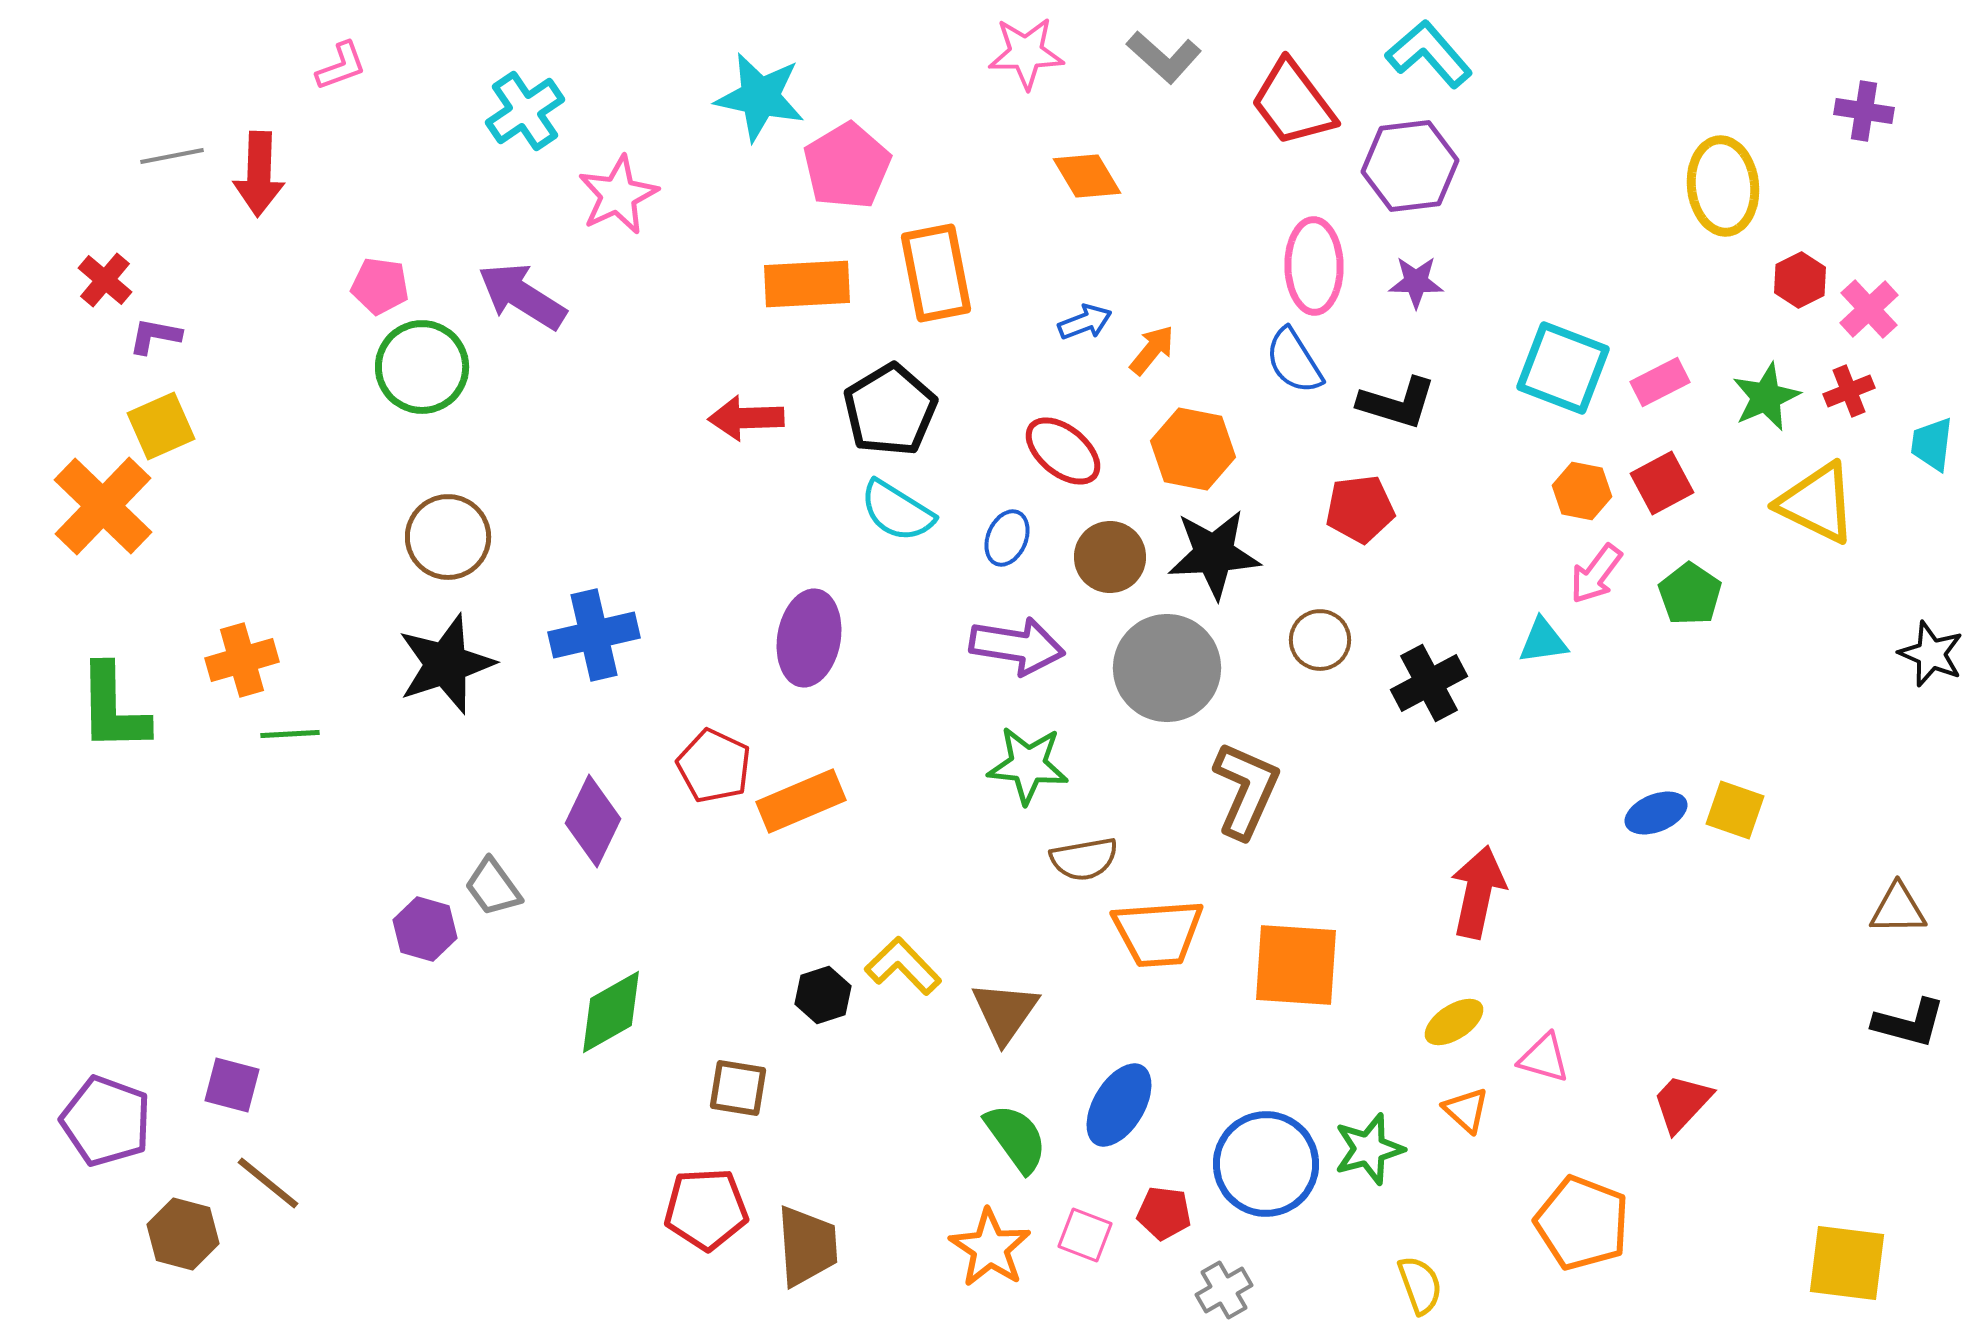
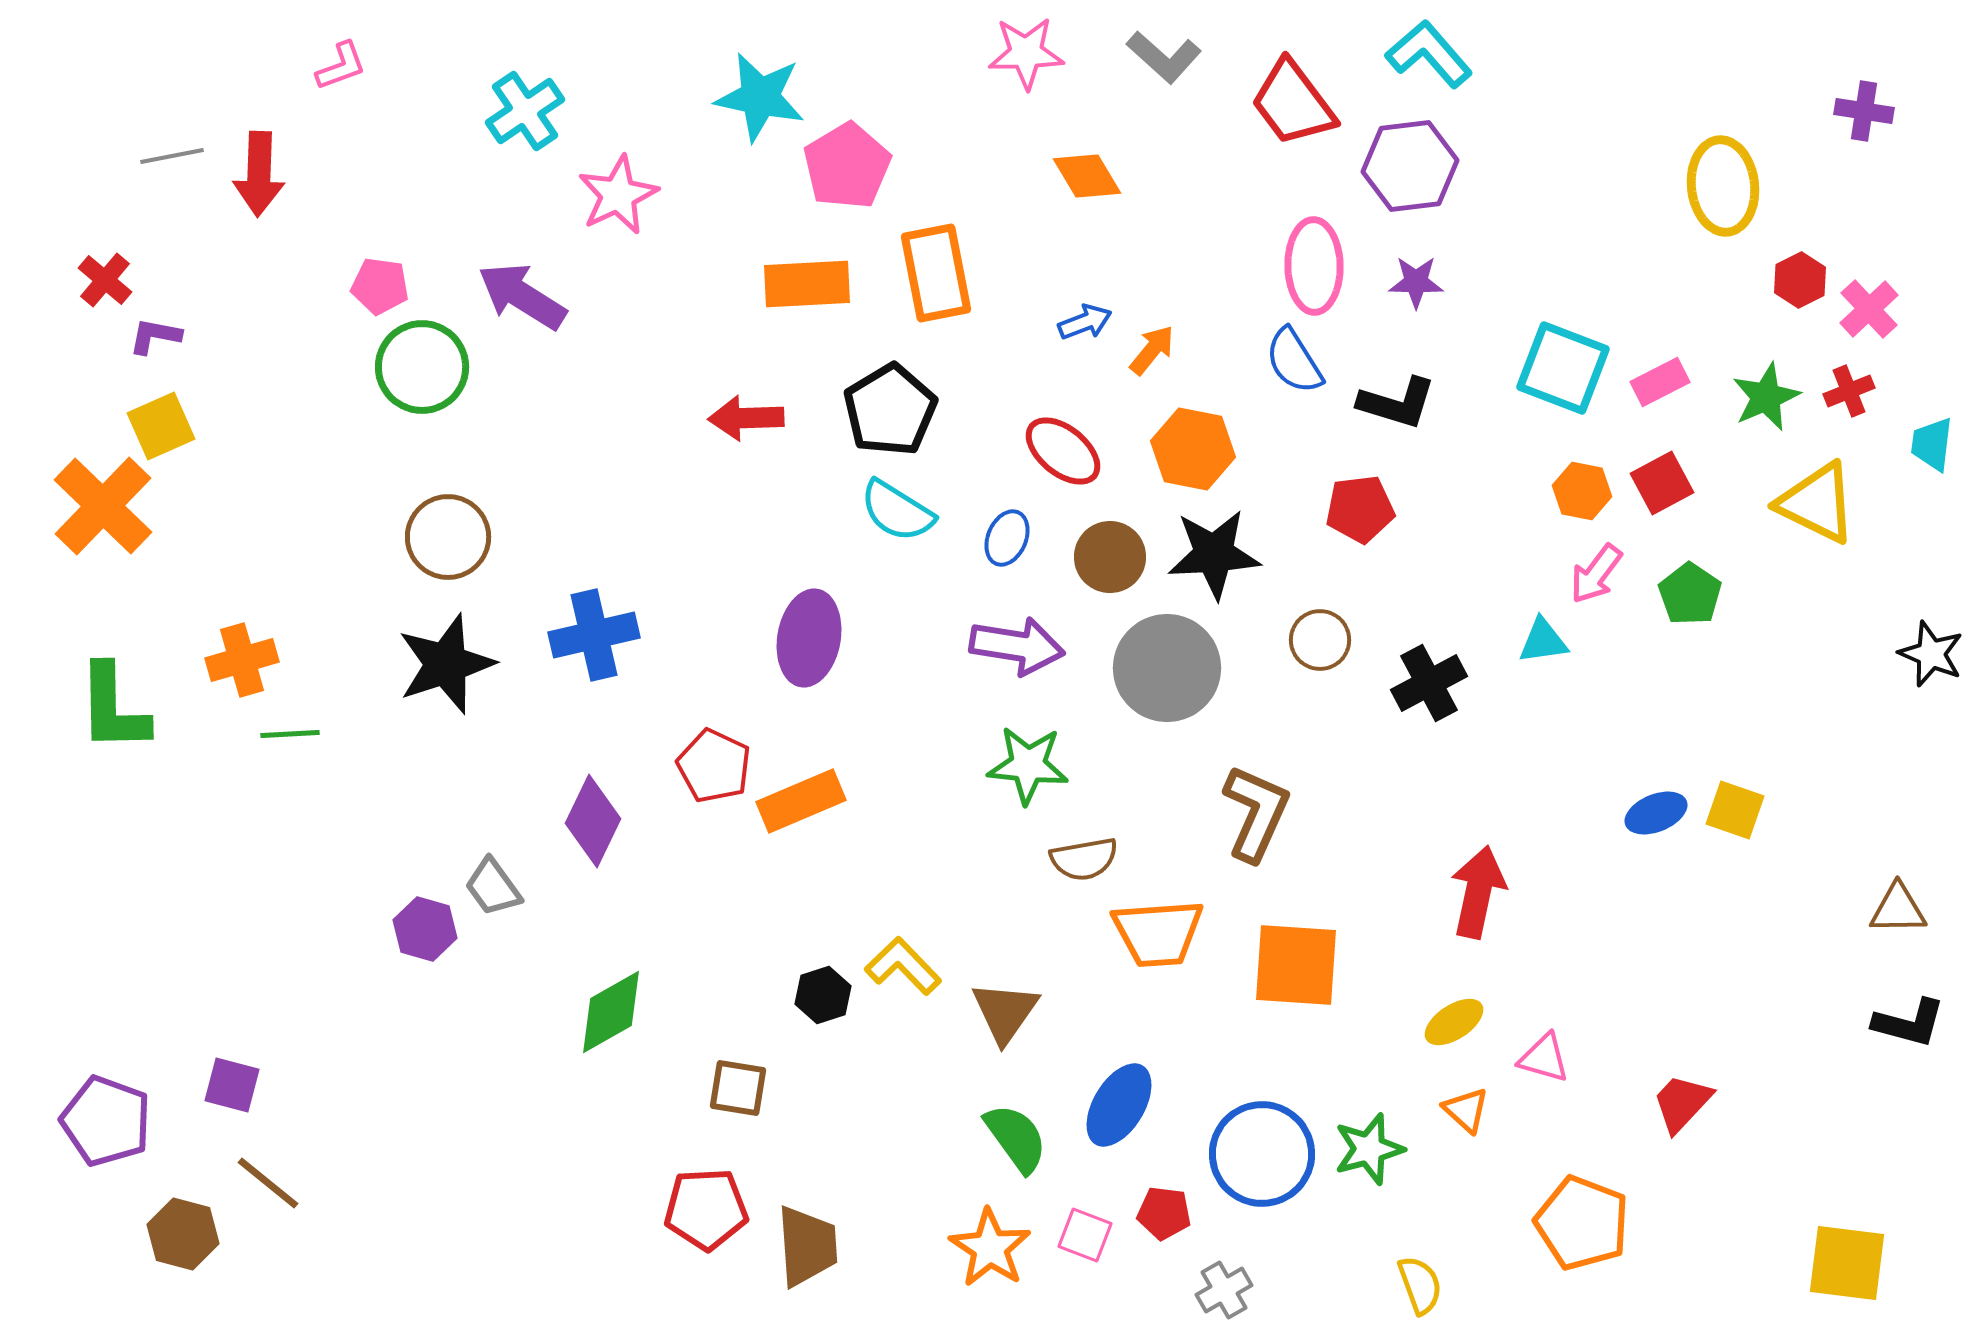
brown L-shape at (1246, 790): moved 10 px right, 23 px down
blue circle at (1266, 1164): moved 4 px left, 10 px up
